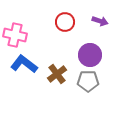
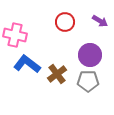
purple arrow: rotated 14 degrees clockwise
blue L-shape: moved 3 px right
